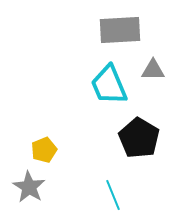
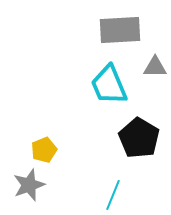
gray triangle: moved 2 px right, 3 px up
gray star: moved 2 px up; rotated 20 degrees clockwise
cyan line: rotated 44 degrees clockwise
